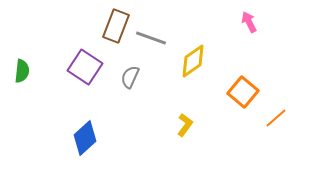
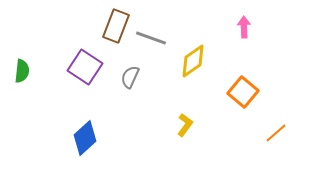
pink arrow: moved 5 px left, 5 px down; rotated 25 degrees clockwise
orange line: moved 15 px down
